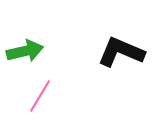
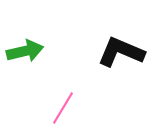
pink line: moved 23 px right, 12 px down
